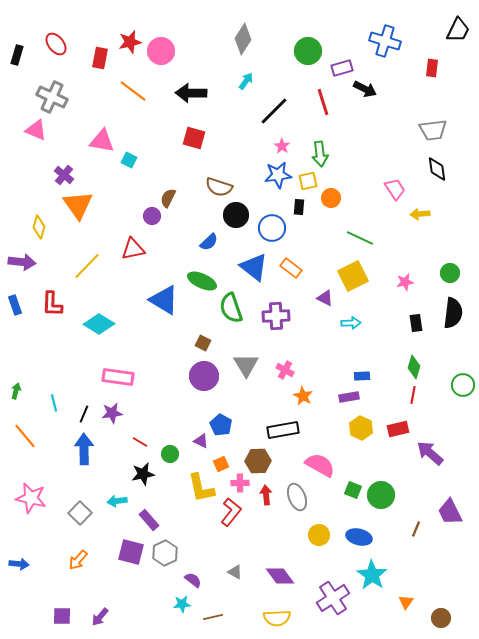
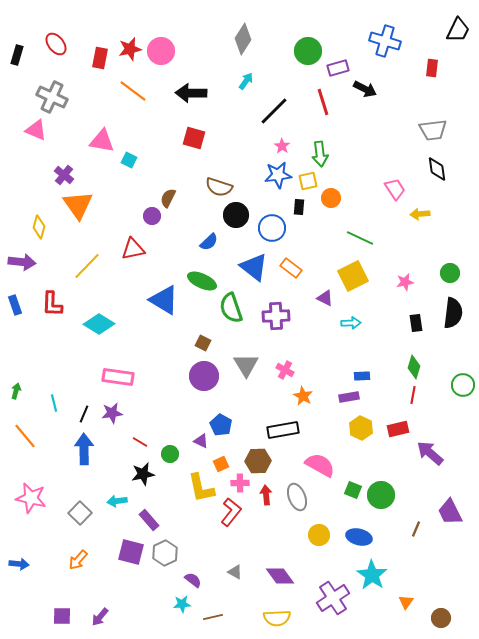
red star at (130, 42): moved 7 px down
purple rectangle at (342, 68): moved 4 px left
